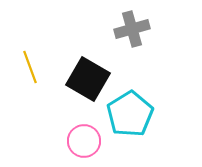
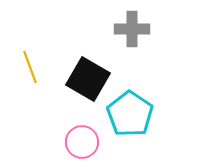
gray cross: rotated 16 degrees clockwise
cyan pentagon: rotated 6 degrees counterclockwise
pink circle: moved 2 px left, 1 px down
